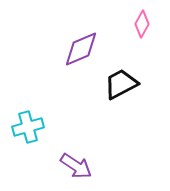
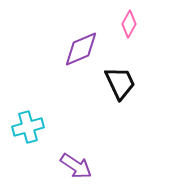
pink diamond: moved 13 px left
black trapezoid: moved 1 px left, 1 px up; rotated 93 degrees clockwise
